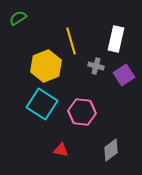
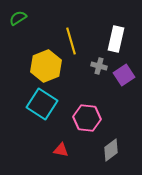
gray cross: moved 3 px right
pink hexagon: moved 5 px right, 6 px down
